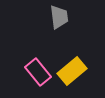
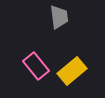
pink rectangle: moved 2 px left, 6 px up
